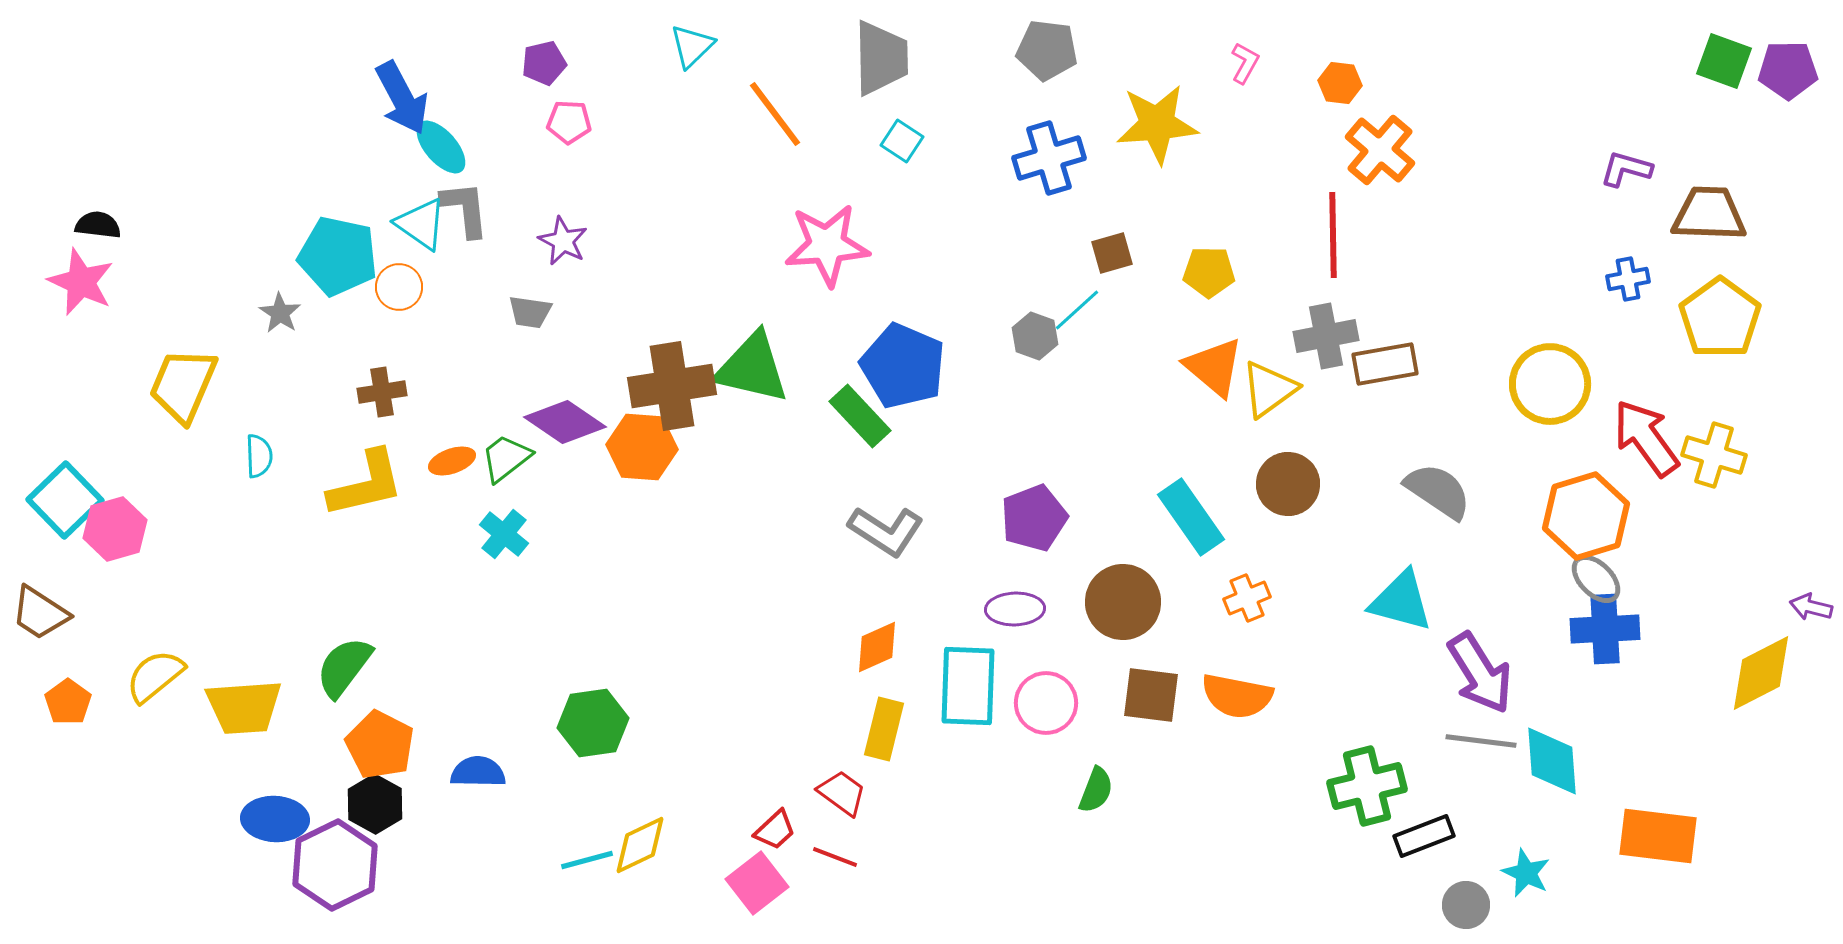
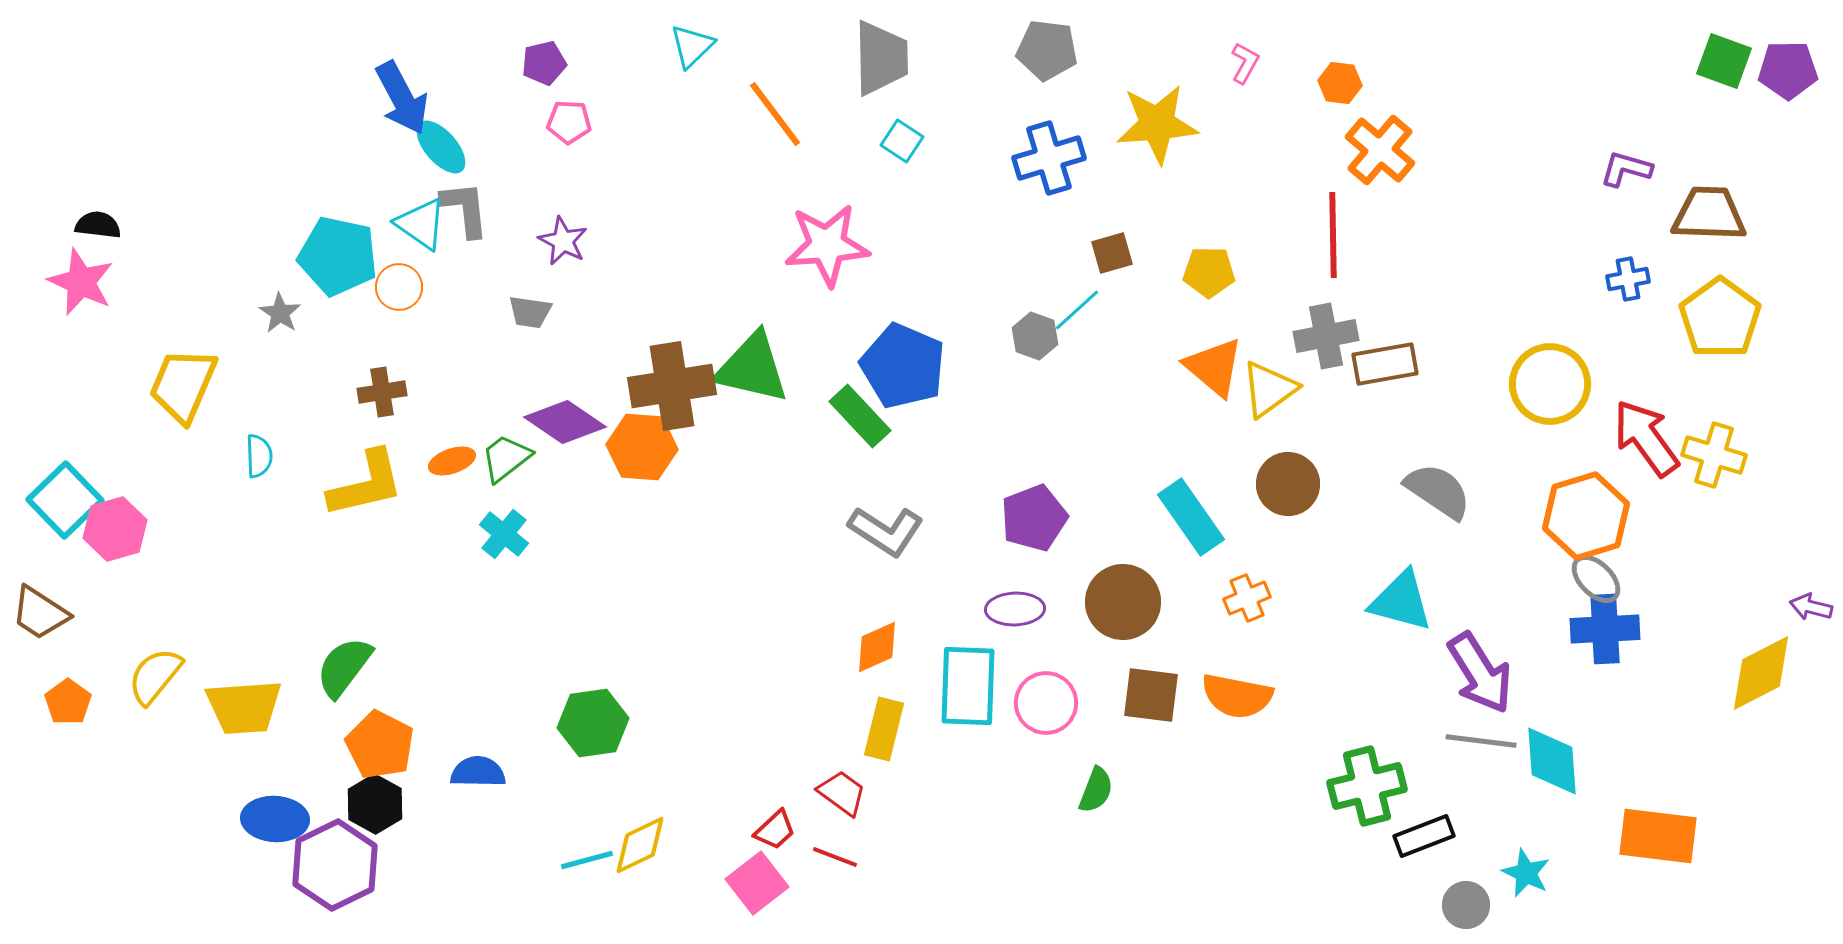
yellow semicircle at (155, 676): rotated 12 degrees counterclockwise
